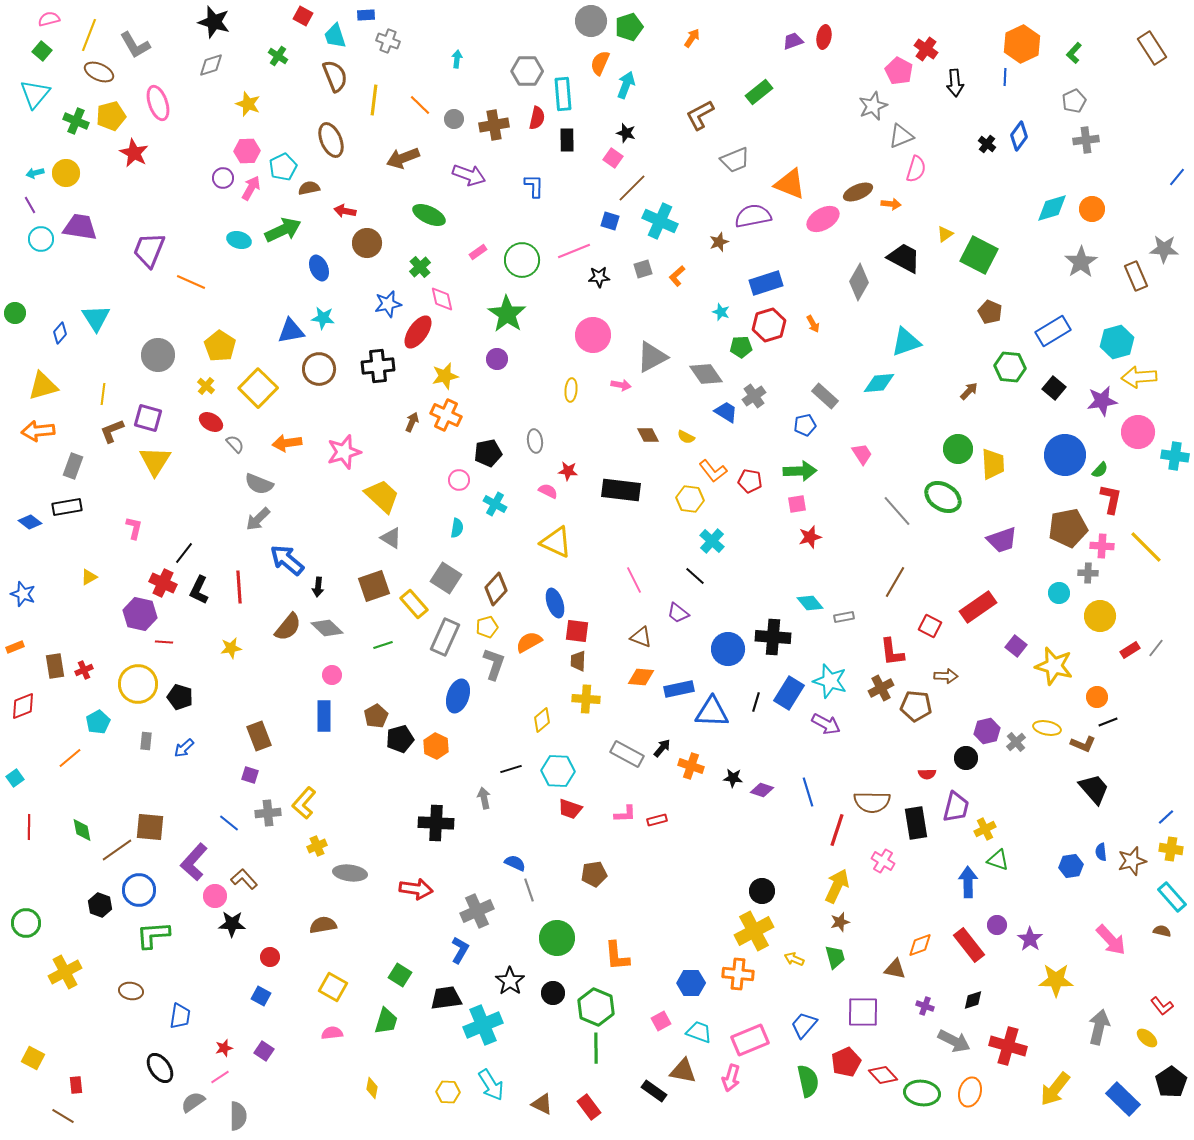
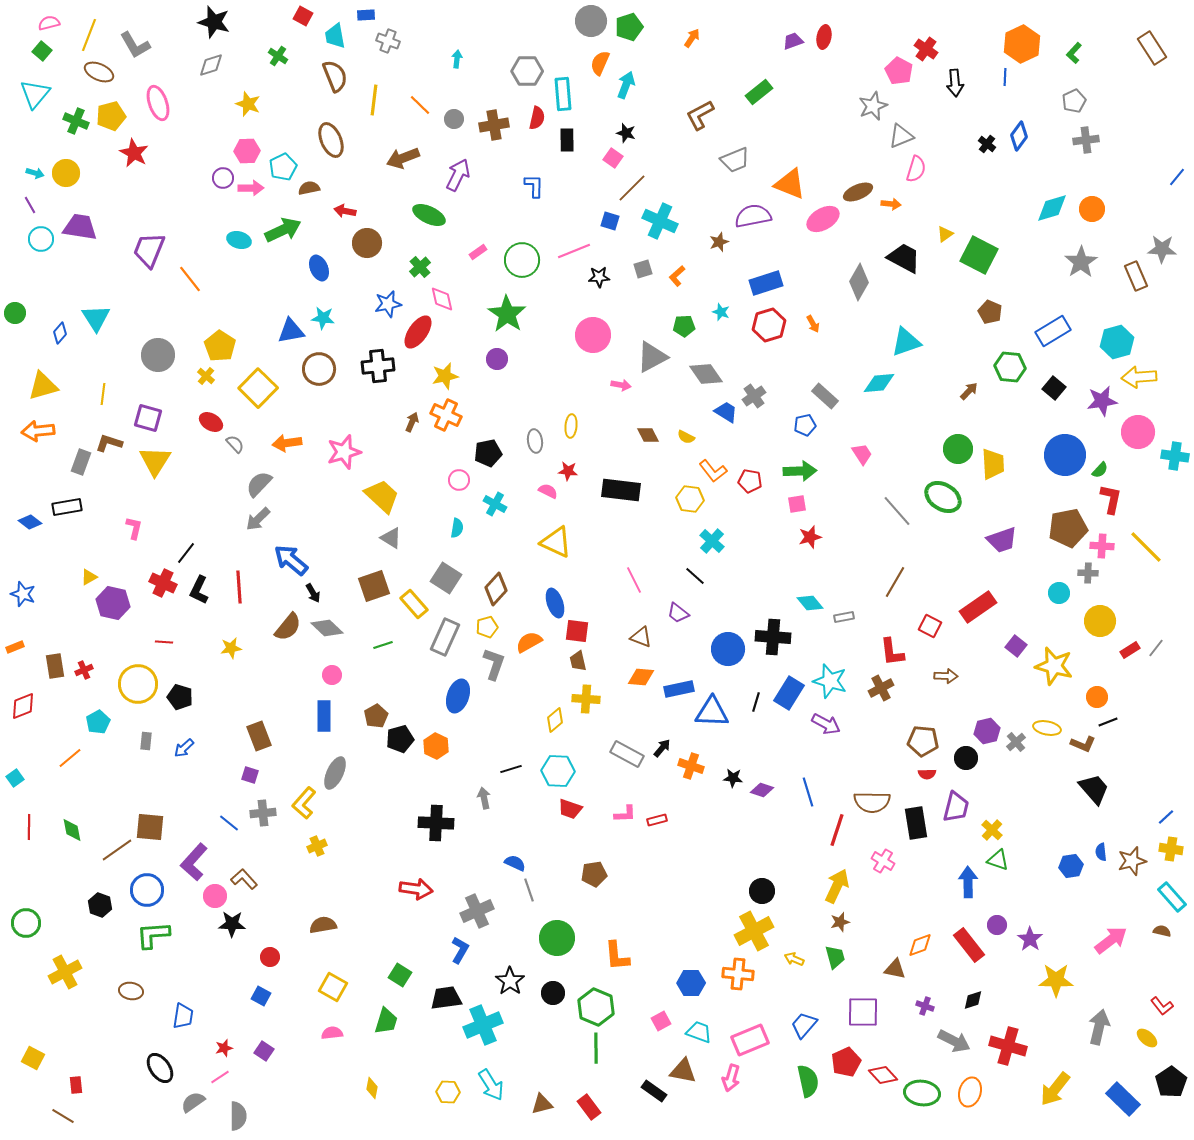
pink semicircle at (49, 19): moved 4 px down
cyan trapezoid at (335, 36): rotated 8 degrees clockwise
cyan arrow at (35, 173): rotated 150 degrees counterclockwise
purple arrow at (469, 175): moved 11 px left; rotated 84 degrees counterclockwise
pink arrow at (251, 188): rotated 60 degrees clockwise
gray star at (1164, 249): moved 2 px left
orange line at (191, 282): moved 1 px left, 3 px up; rotated 28 degrees clockwise
green pentagon at (741, 347): moved 57 px left, 21 px up
yellow cross at (206, 386): moved 10 px up
yellow ellipse at (571, 390): moved 36 px down
brown L-shape at (112, 431): moved 3 px left, 12 px down; rotated 40 degrees clockwise
gray rectangle at (73, 466): moved 8 px right, 4 px up
gray semicircle at (259, 484): rotated 112 degrees clockwise
black line at (184, 553): moved 2 px right
blue arrow at (287, 560): moved 4 px right
black arrow at (318, 587): moved 5 px left, 6 px down; rotated 36 degrees counterclockwise
purple hexagon at (140, 614): moved 27 px left, 11 px up
yellow circle at (1100, 616): moved 5 px down
brown trapezoid at (578, 661): rotated 15 degrees counterclockwise
brown pentagon at (916, 706): moved 7 px right, 35 px down
yellow diamond at (542, 720): moved 13 px right
gray cross at (268, 813): moved 5 px left
yellow cross at (985, 829): moved 7 px right, 1 px down; rotated 20 degrees counterclockwise
green diamond at (82, 830): moved 10 px left
gray ellipse at (350, 873): moved 15 px left, 100 px up; rotated 72 degrees counterclockwise
blue circle at (139, 890): moved 8 px right
pink arrow at (1111, 940): rotated 84 degrees counterclockwise
blue trapezoid at (180, 1016): moved 3 px right
brown triangle at (542, 1104): rotated 40 degrees counterclockwise
